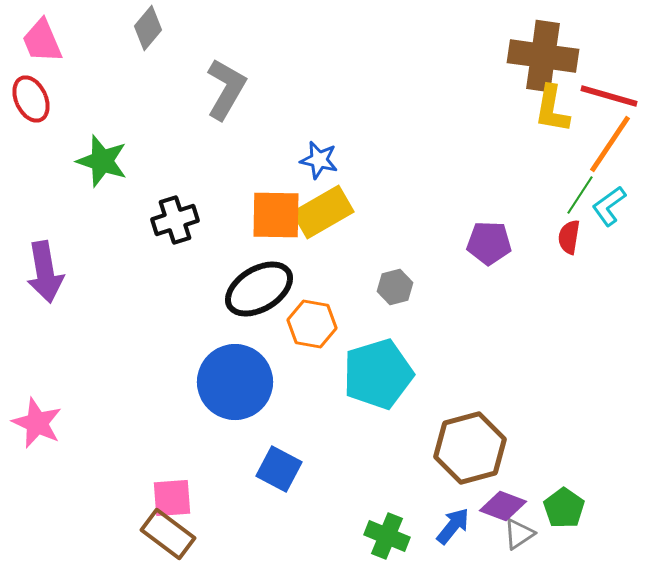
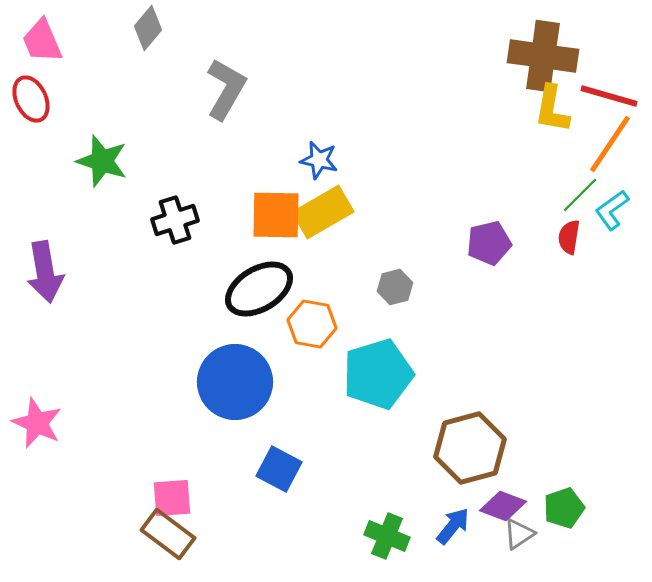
green line: rotated 12 degrees clockwise
cyan L-shape: moved 3 px right, 4 px down
purple pentagon: rotated 15 degrees counterclockwise
green pentagon: rotated 18 degrees clockwise
